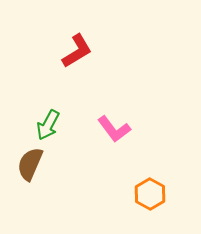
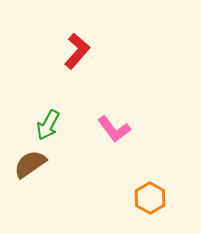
red L-shape: rotated 18 degrees counterclockwise
brown semicircle: rotated 32 degrees clockwise
orange hexagon: moved 4 px down
